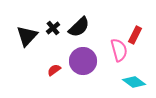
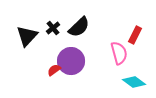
pink semicircle: moved 3 px down
purple circle: moved 12 px left
